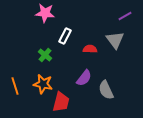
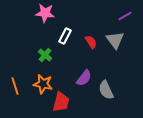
red semicircle: moved 1 px right, 7 px up; rotated 56 degrees clockwise
